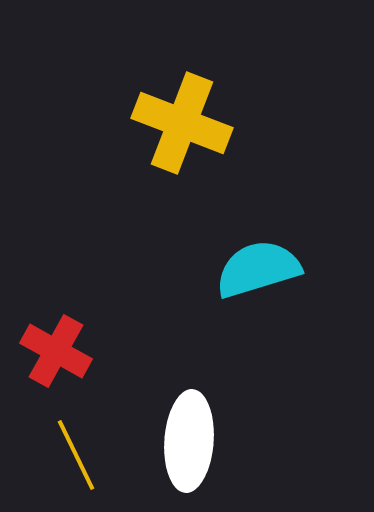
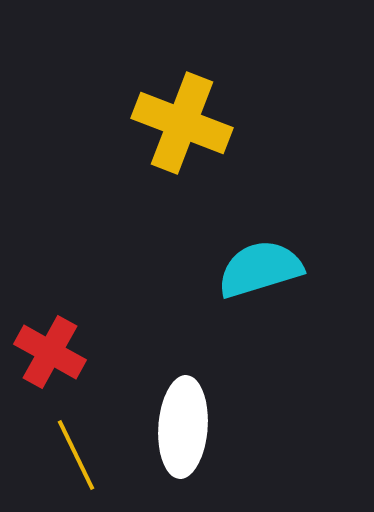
cyan semicircle: moved 2 px right
red cross: moved 6 px left, 1 px down
white ellipse: moved 6 px left, 14 px up
